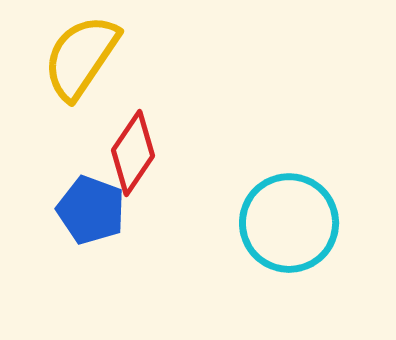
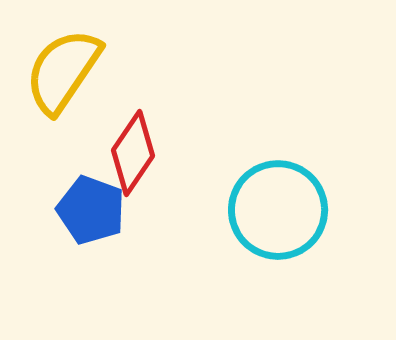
yellow semicircle: moved 18 px left, 14 px down
cyan circle: moved 11 px left, 13 px up
